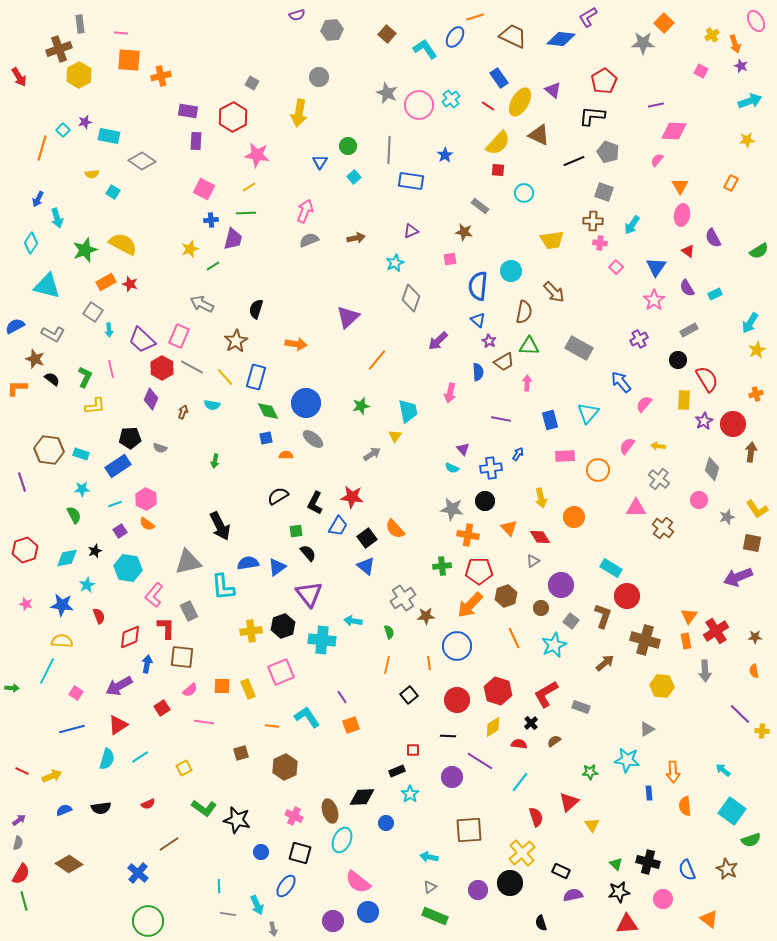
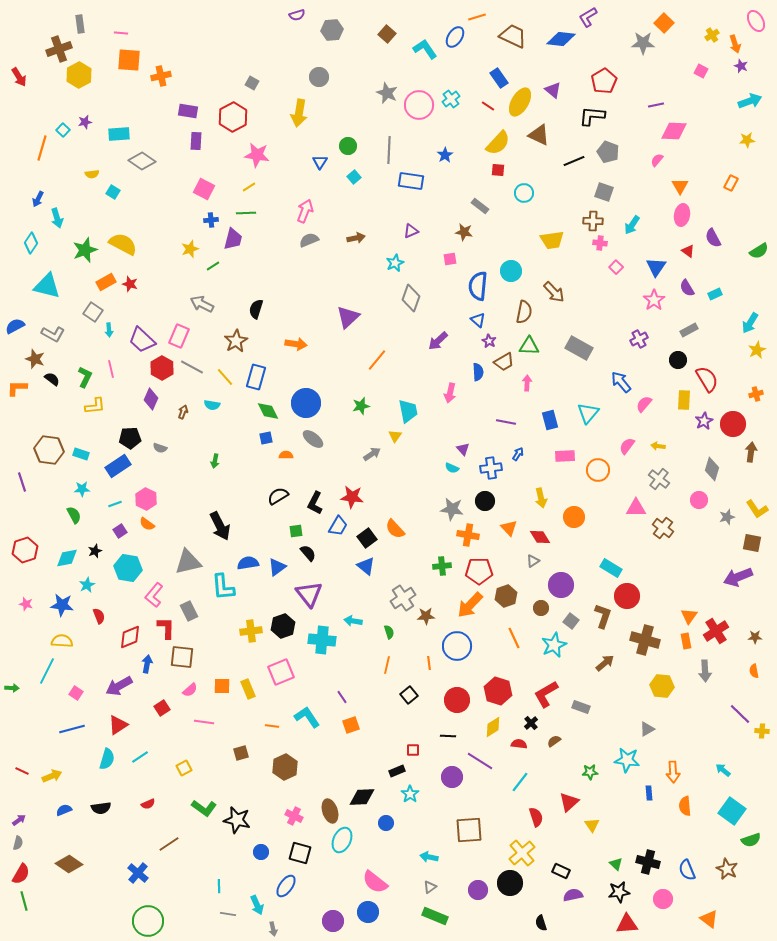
orange line at (475, 17): moved 2 px right
cyan rectangle at (109, 136): moved 10 px right, 2 px up; rotated 15 degrees counterclockwise
purple line at (501, 419): moved 5 px right, 3 px down
pink semicircle at (358, 882): moved 17 px right
